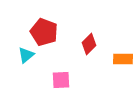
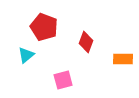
red pentagon: moved 5 px up
red diamond: moved 3 px left, 2 px up; rotated 25 degrees counterclockwise
pink square: moved 2 px right; rotated 12 degrees counterclockwise
